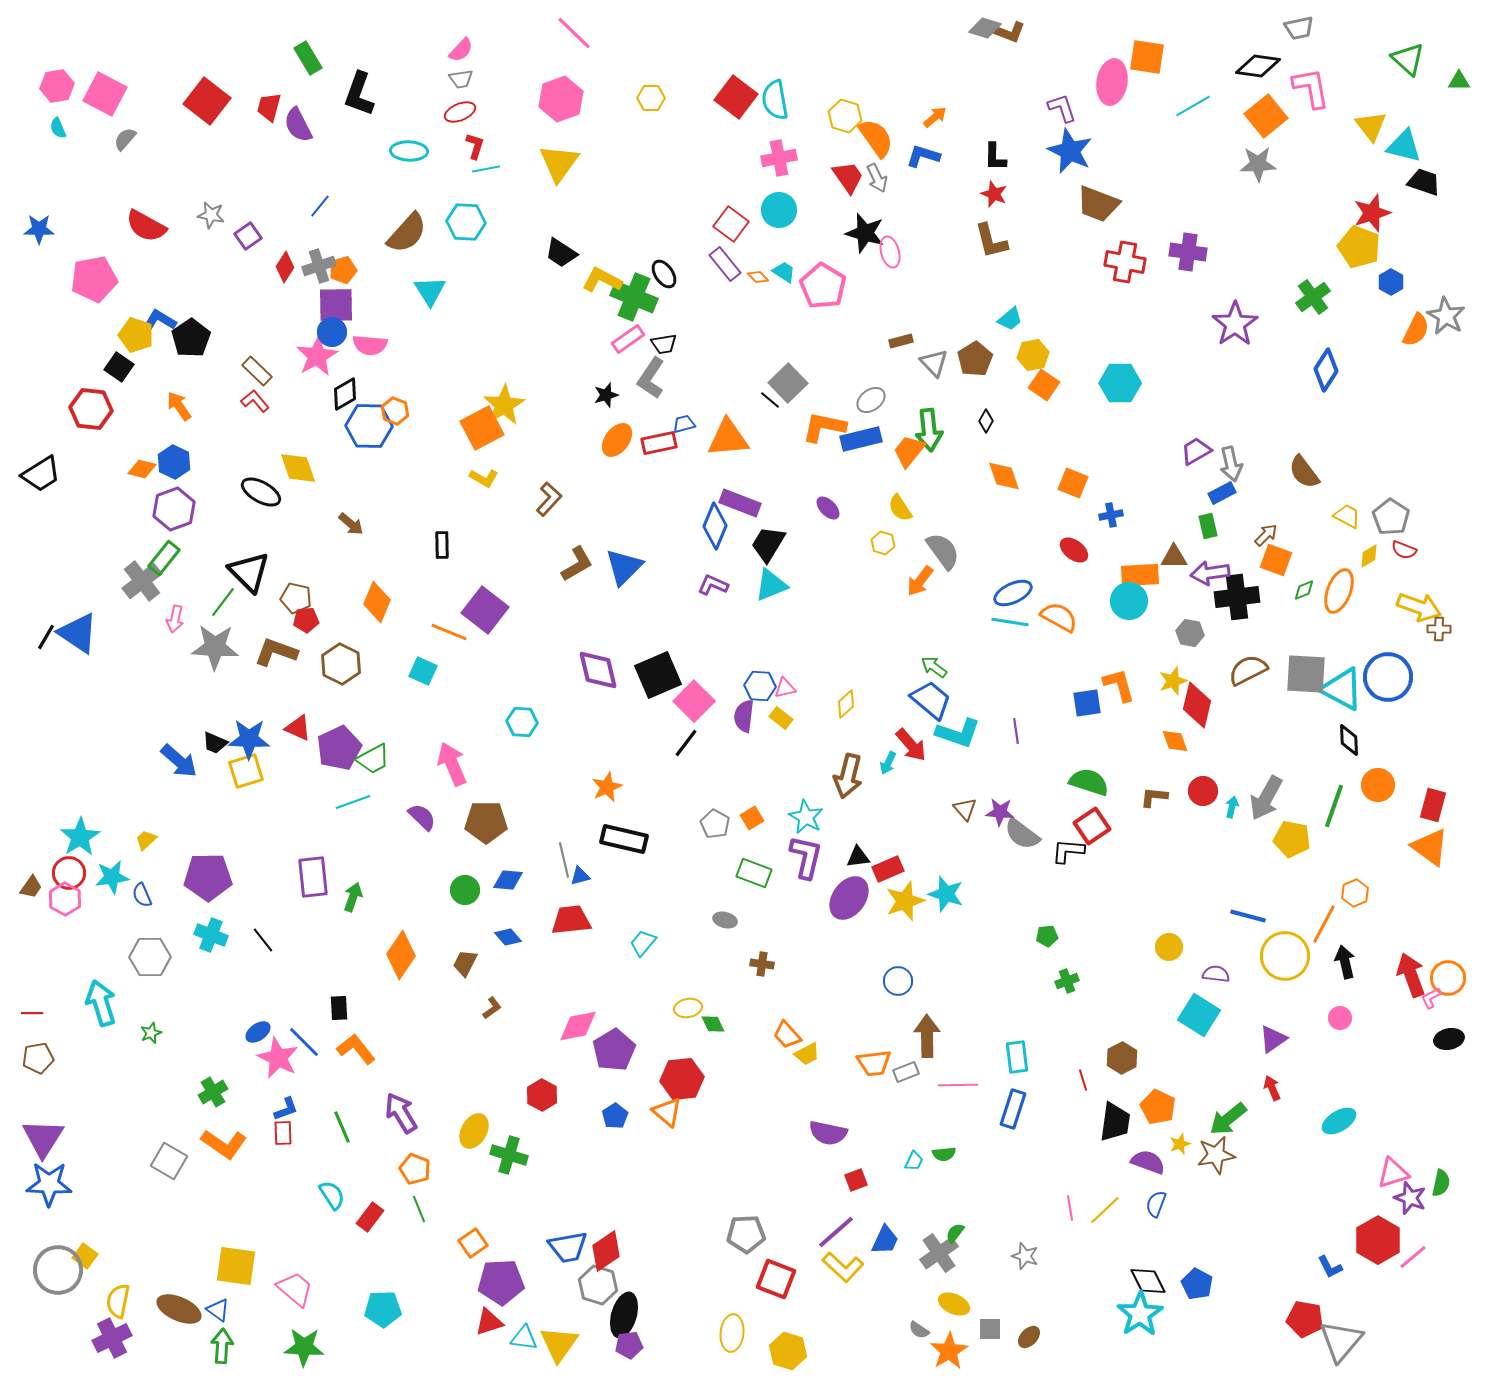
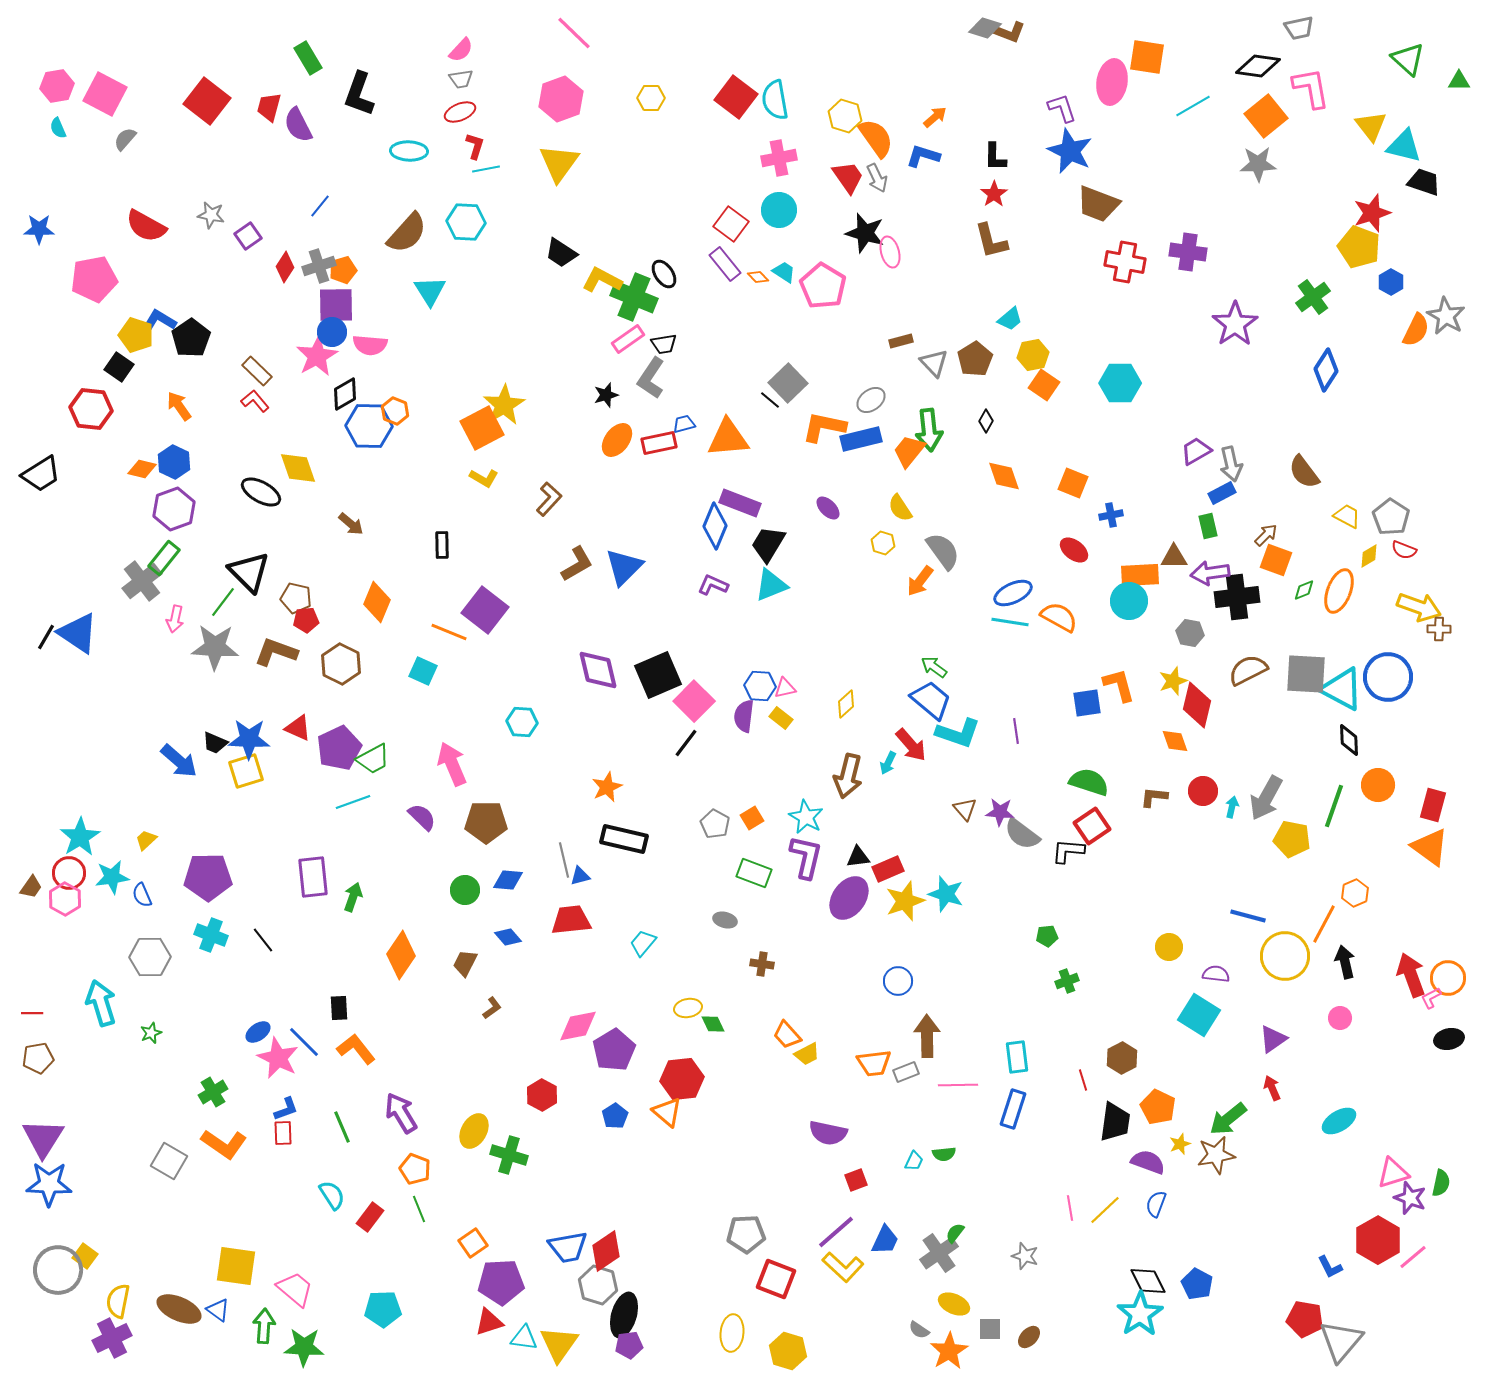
red star at (994, 194): rotated 16 degrees clockwise
green arrow at (222, 1346): moved 42 px right, 20 px up
